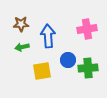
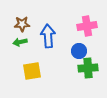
brown star: moved 1 px right
pink cross: moved 3 px up
green arrow: moved 2 px left, 5 px up
blue circle: moved 11 px right, 9 px up
yellow square: moved 10 px left
